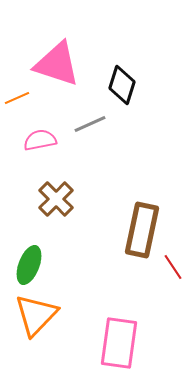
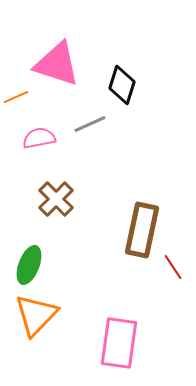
orange line: moved 1 px left, 1 px up
pink semicircle: moved 1 px left, 2 px up
